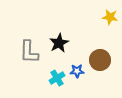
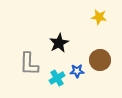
yellow star: moved 11 px left
gray L-shape: moved 12 px down
